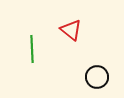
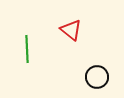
green line: moved 5 px left
